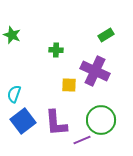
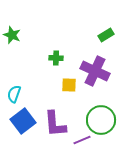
green cross: moved 8 px down
purple L-shape: moved 1 px left, 1 px down
